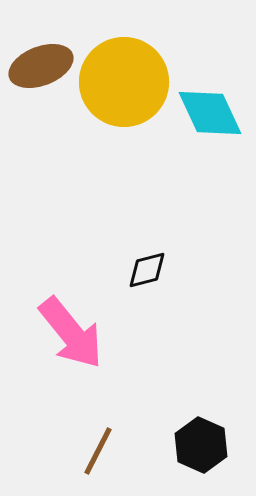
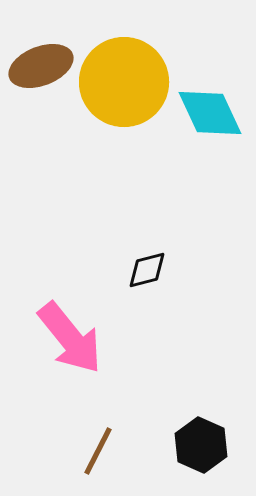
pink arrow: moved 1 px left, 5 px down
